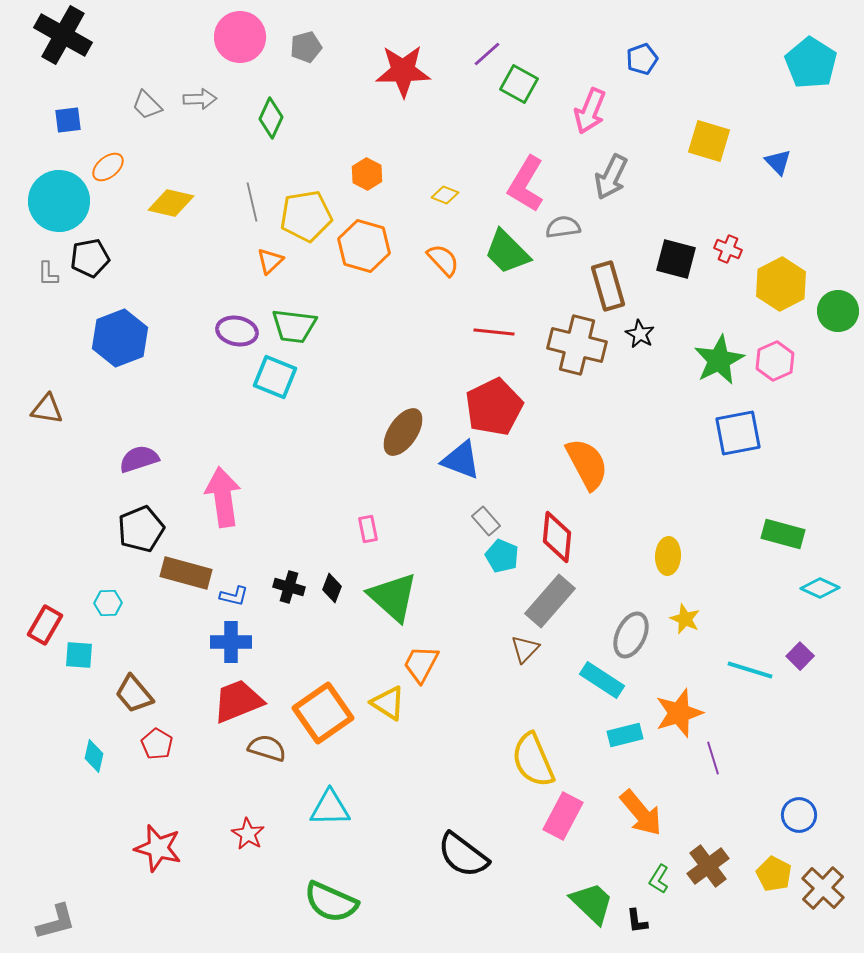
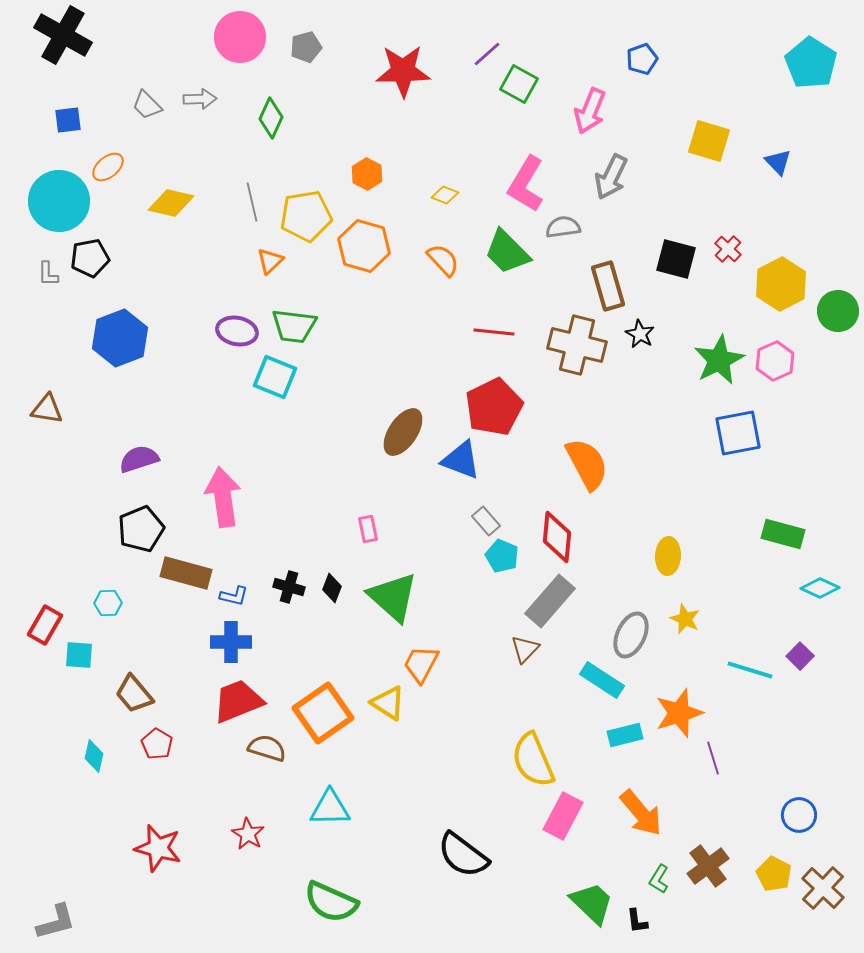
red cross at (728, 249): rotated 20 degrees clockwise
